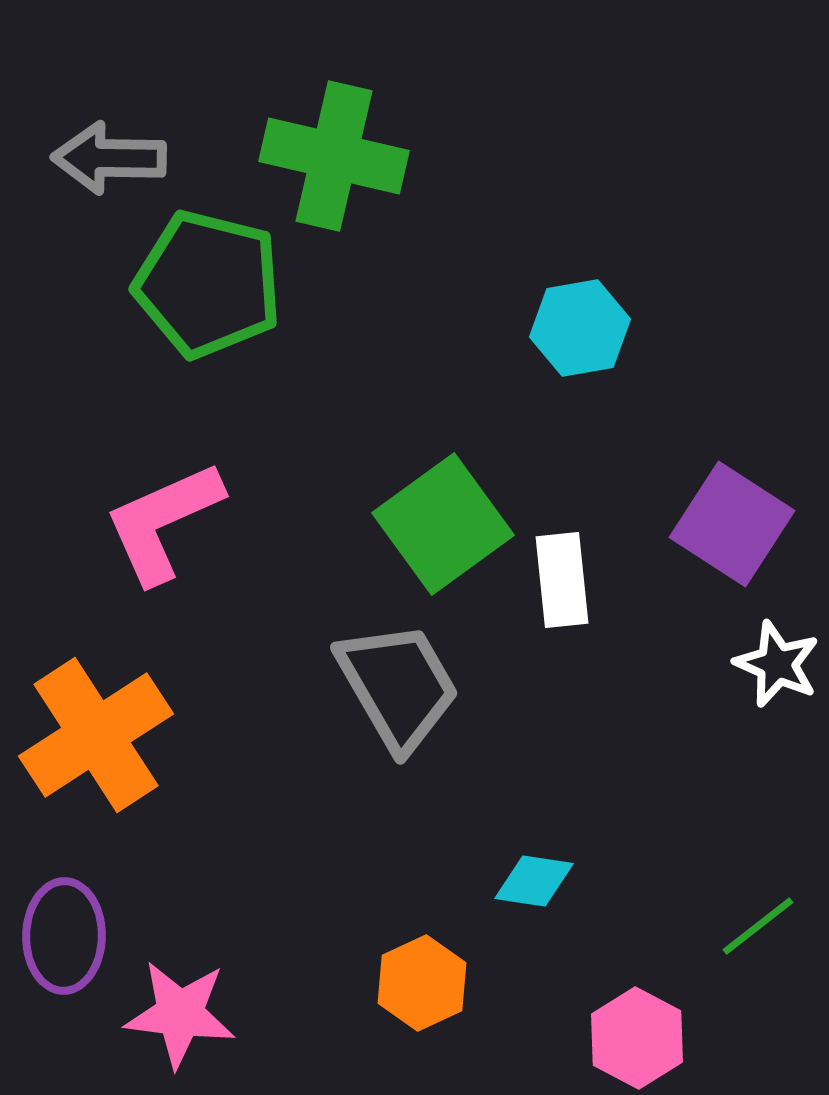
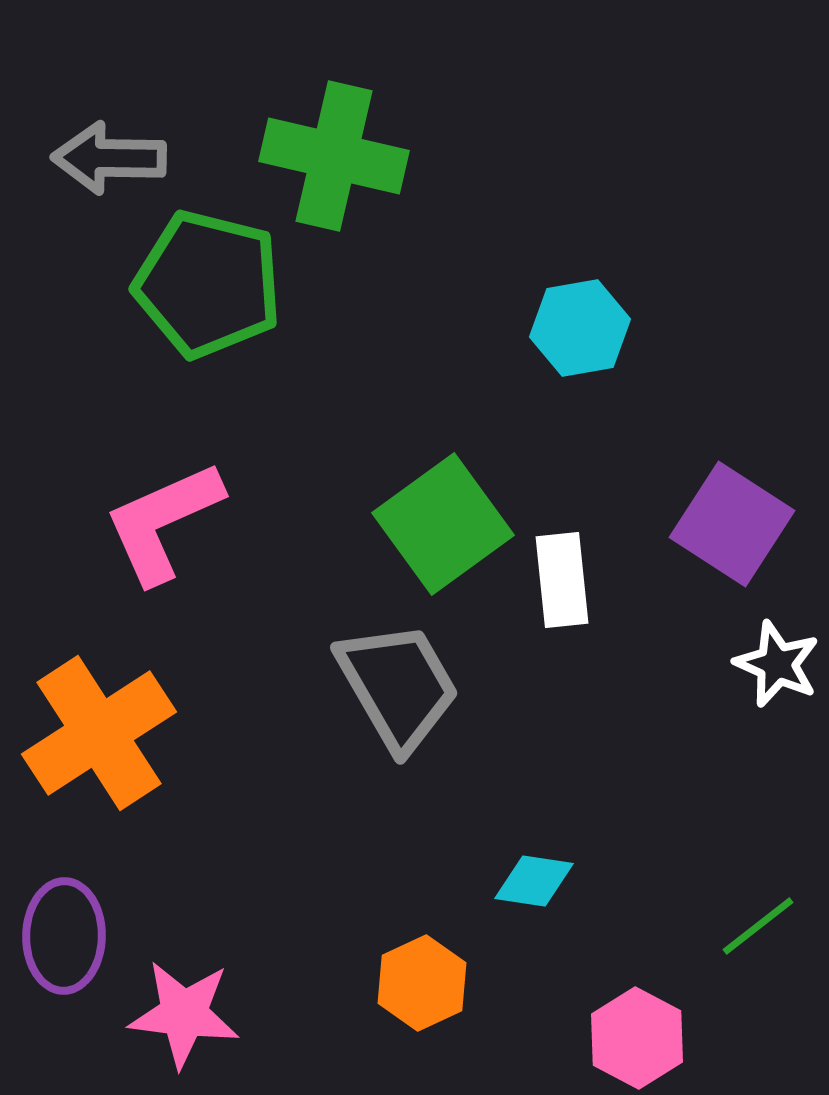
orange cross: moved 3 px right, 2 px up
pink star: moved 4 px right
